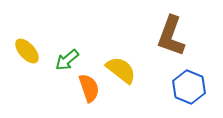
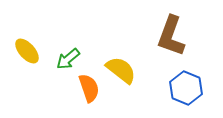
green arrow: moved 1 px right, 1 px up
blue hexagon: moved 3 px left, 1 px down
